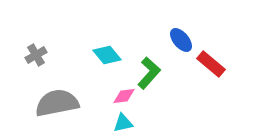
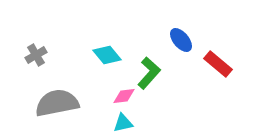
red rectangle: moved 7 px right
